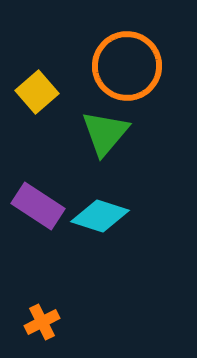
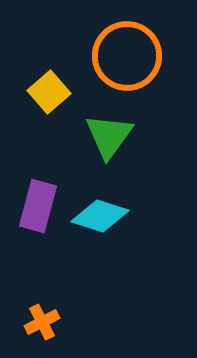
orange circle: moved 10 px up
yellow square: moved 12 px right
green triangle: moved 4 px right, 3 px down; rotated 4 degrees counterclockwise
purple rectangle: rotated 72 degrees clockwise
